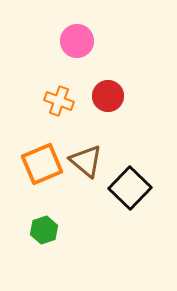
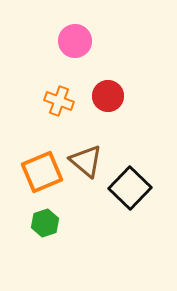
pink circle: moved 2 px left
orange square: moved 8 px down
green hexagon: moved 1 px right, 7 px up
